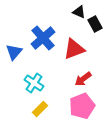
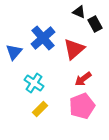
red triangle: rotated 20 degrees counterclockwise
